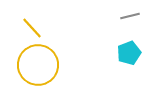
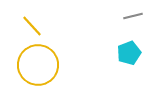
gray line: moved 3 px right
yellow line: moved 2 px up
